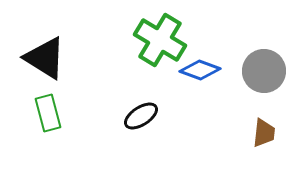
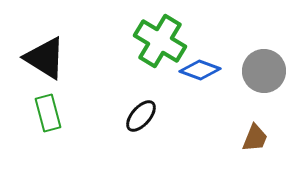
green cross: moved 1 px down
black ellipse: rotated 16 degrees counterclockwise
brown trapezoid: moved 9 px left, 5 px down; rotated 16 degrees clockwise
